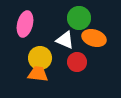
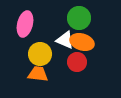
orange ellipse: moved 12 px left, 4 px down
yellow circle: moved 4 px up
